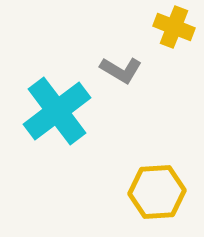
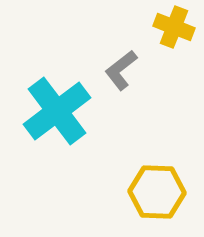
gray L-shape: rotated 111 degrees clockwise
yellow hexagon: rotated 6 degrees clockwise
